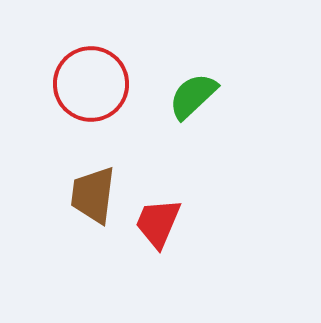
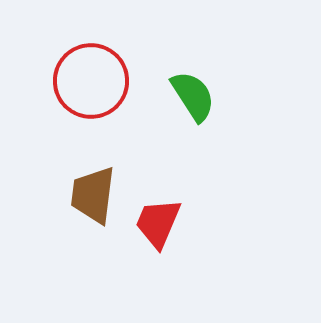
red circle: moved 3 px up
green semicircle: rotated 100 degrees clockwise
